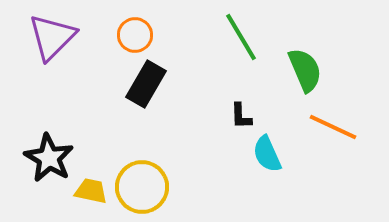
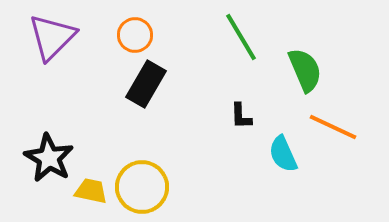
cyan semicircle: moved 16 px right
